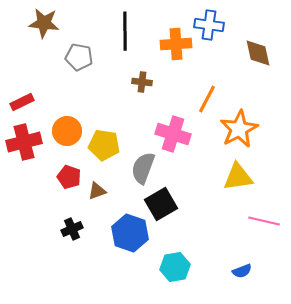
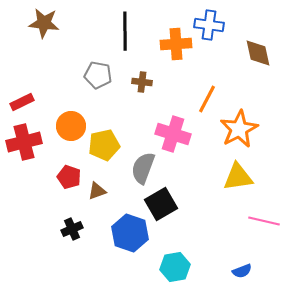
gray pentagon: moved 19 px right, 18 px down
orange circle: moved 4 px right, 5 px up
yellow pentagon: rotated 20 degrees counterclockwise
